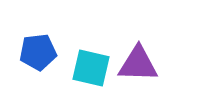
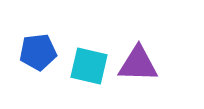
cyan square: moved 2 px left, 2 px up
